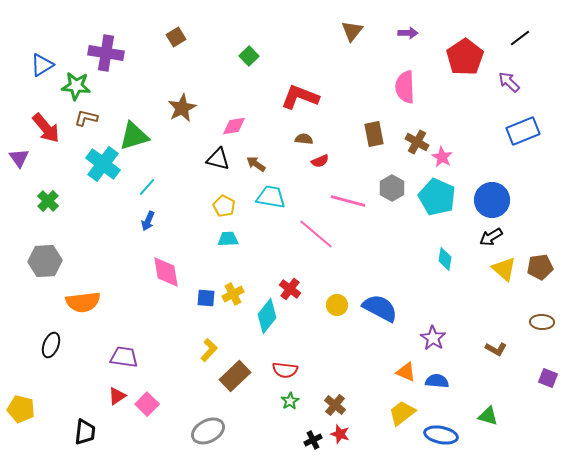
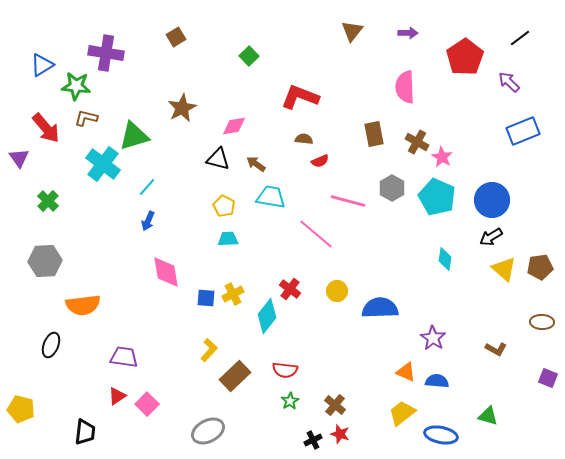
orange semicircle at (83, 302): moved 3 px down
yellow circle at (337, 305): moved 14 px up
blue semicircle at (380, 308): rotated 30 degrees counterclockwise
